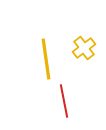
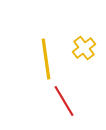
red line: rotated 20 degrees counterclockwise
